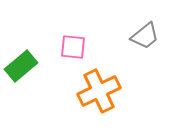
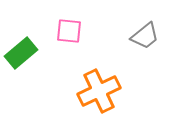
pink square: moved 4 px left, 16 px up
green rectangle: moved 13 px up
